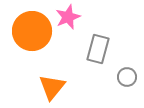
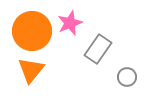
pink star: moved 2 px right, 6 px down
gray rectangle: rotated 20 degrees clockwise
orange triangle: moved 21 px left, 17 px up
